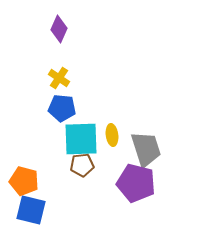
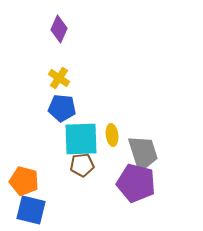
gray trapezoid: moved 3 px left, 4 px down
